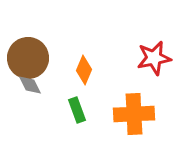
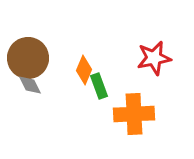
green rectangle: moved 22 px right, 24 px up
